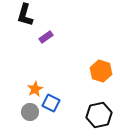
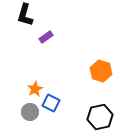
black hexagon: moved 1 px right, 2 px down
